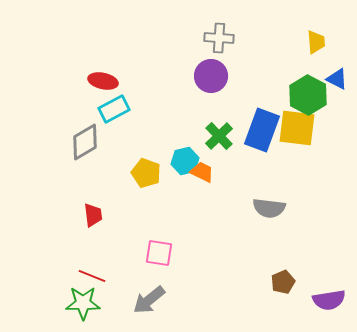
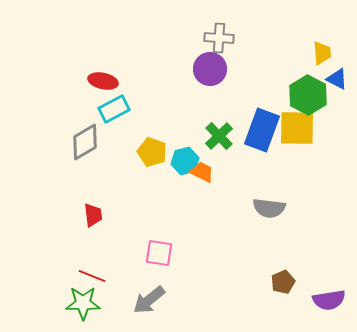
yellow trapezoid: moved 6 px right, 11 px down
purple circle: moved 1 px left, 7 px up
yellow square: rotated 6 degrees counterclockwise
yellow pentagon: moved 6 px right, 21 px up
